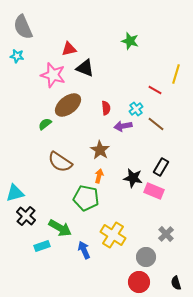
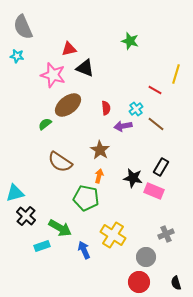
gray cross: rotated 21 degrees clockwise
